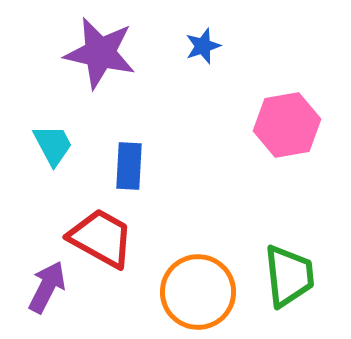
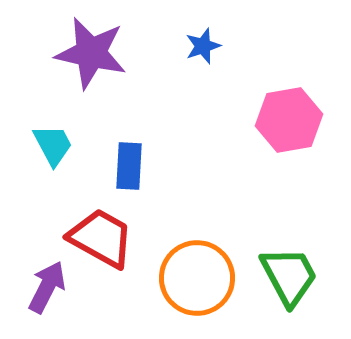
purple star: moved 9 px left
pink hexagon: moved 2 px right, 5 px up
green trapezoid: rotated 22 degrees counterclockwise
orange circle: moved 1 px left, 14 px up
